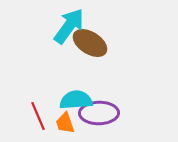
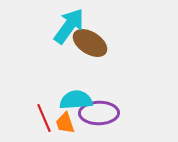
red line: moved 6 px right, 2 px down
